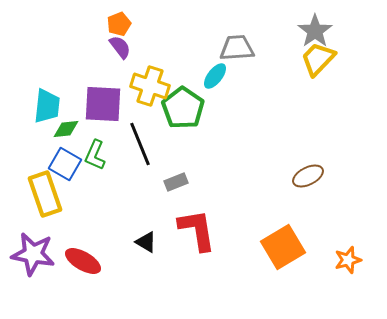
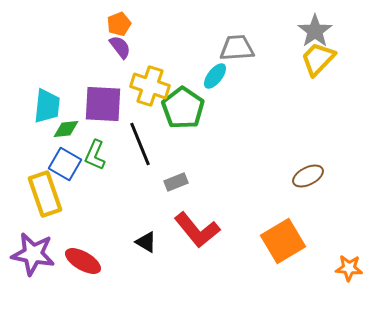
red L-shape: rotated 150 degrees clockwise
orange square: moved 6 px up
orange star: moved 1 px right, 8 px down; rotated 20 degrees clockwise
